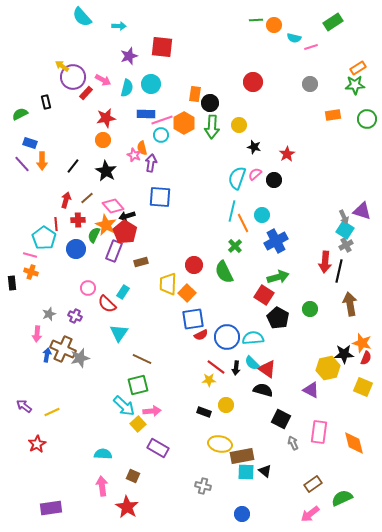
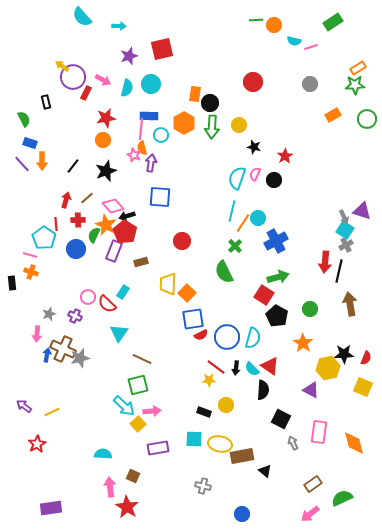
cyan semicircle at (294, 38): moved 3 px down
red square at (162, 47): moved 2 px down; rotated 20 degrees counterclockwise
red rectangle at (86, 93): rotated 16 degrees counterclockwise
green semicircle at (20, 114): moved 4 px right, 5 px down; rotated 91 degrees clockwise
blue rectangle at (146, 114): moved 3 px right, 2 px down
orange rectangle at (333, 115): rotated 21 degrees counterclockwise
pink line at (162, 120): moved 21 px left, 9 px down; rotated 65 degrees counterclockwise
red star at (287, 154): moved 2 px left, 2 px down
black star at (106, 171): rotated 20 degrees clockwise
pink semicircle at (255, 174): rotated 24 degrees counterclockwise
cyan circle at (262, 215): moved 4 px left, 3 px down
orange line at (243, 223): rotated 60 degrees clockwise
red circle at (194, 265): moved 12 px left, 24 px up
pink circle at (88, 288): moved 9 px down
black pentagon at (278, 318): moved 1 px left, 2 px up
cyan semicircle at (253, 338): rotated 110 degrees clockwise
orange star at (362, 343): moved 59 px left; rotated 18 degrees clockwise
cyan semicircle at (252, 363): moved 6 px down
red triangle at (267, 369): moved 3 px right, 3 px up
black semicircle at (263, 390): rotated 78 degrees clockwise
purple rectangle at (158, 448): rotated 40 degrees counterclockwise
cyan square at (246, 472): moved 52 px left, 33 px up
pink arrow at (102, 486): moved 8 px right, 1 px down
